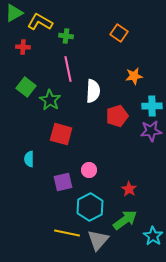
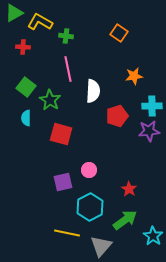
purple star: moved 2 px left
cyan semicircle: moved 3 px left, 41 px up
gray triangle: moved 3 px right, 6 px down
